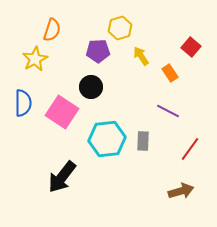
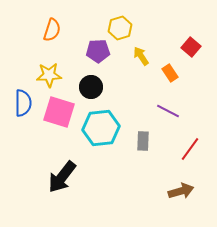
yellow star: moved 14 px right, 16 px down; rotated 25 degrees clockwise
pink square: moved 3 px left; rotated 16 degrees counterclockwise
cyan hexagon: moved 6 px left, 11 px up
